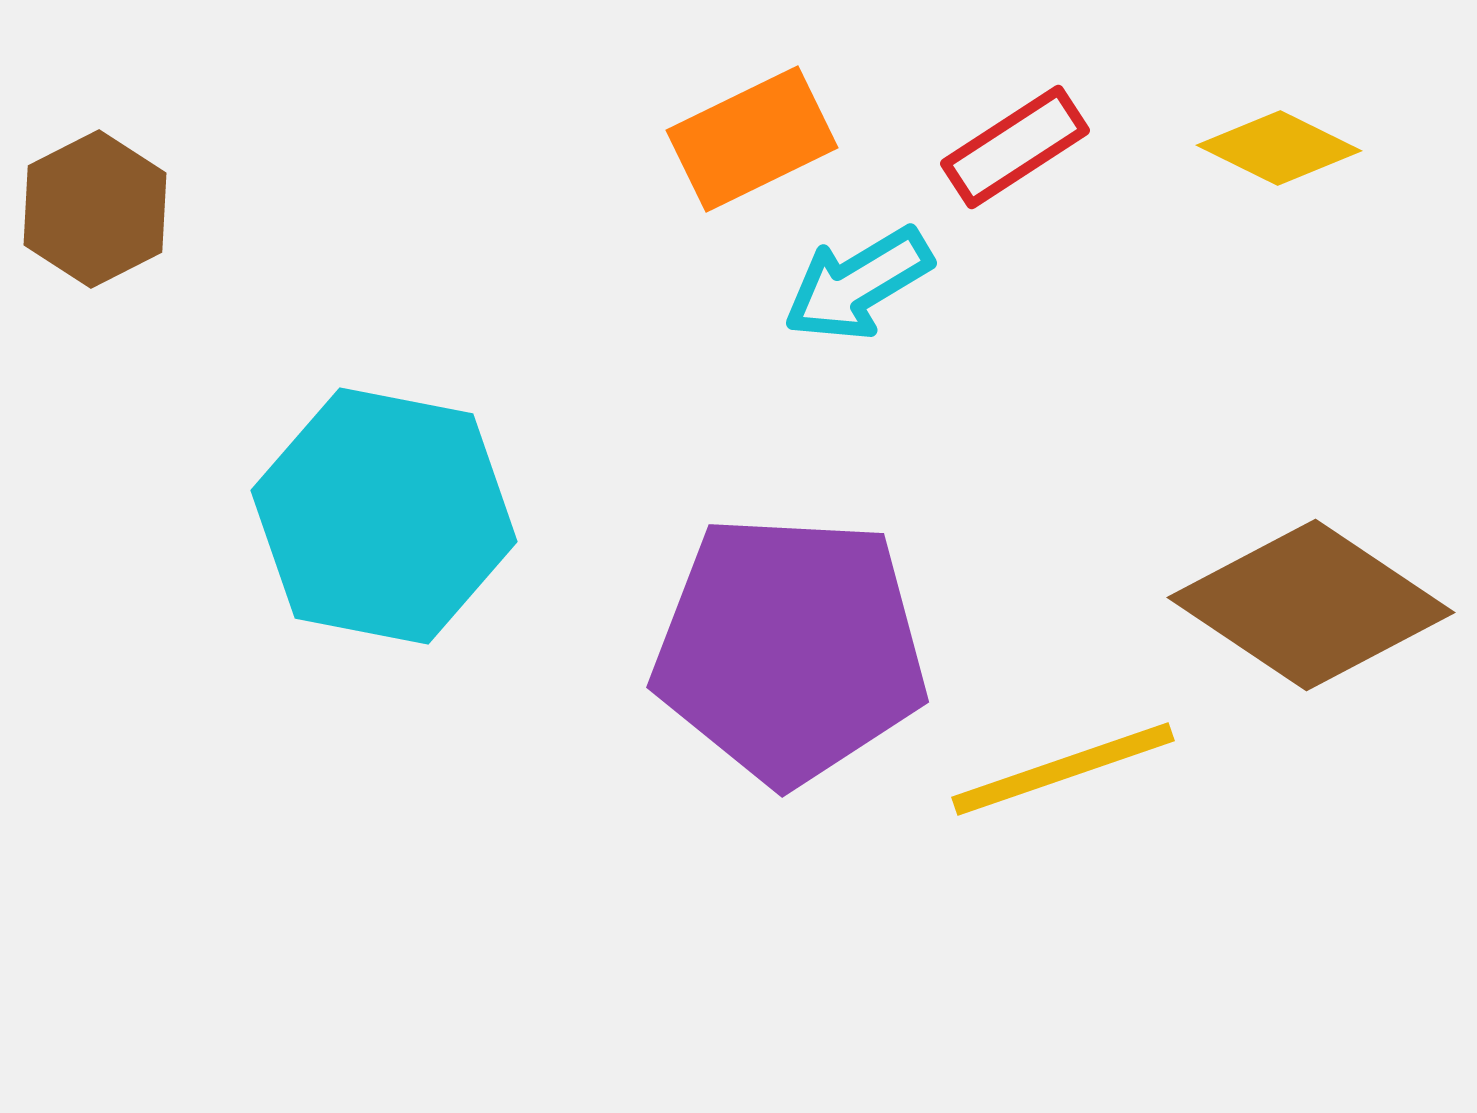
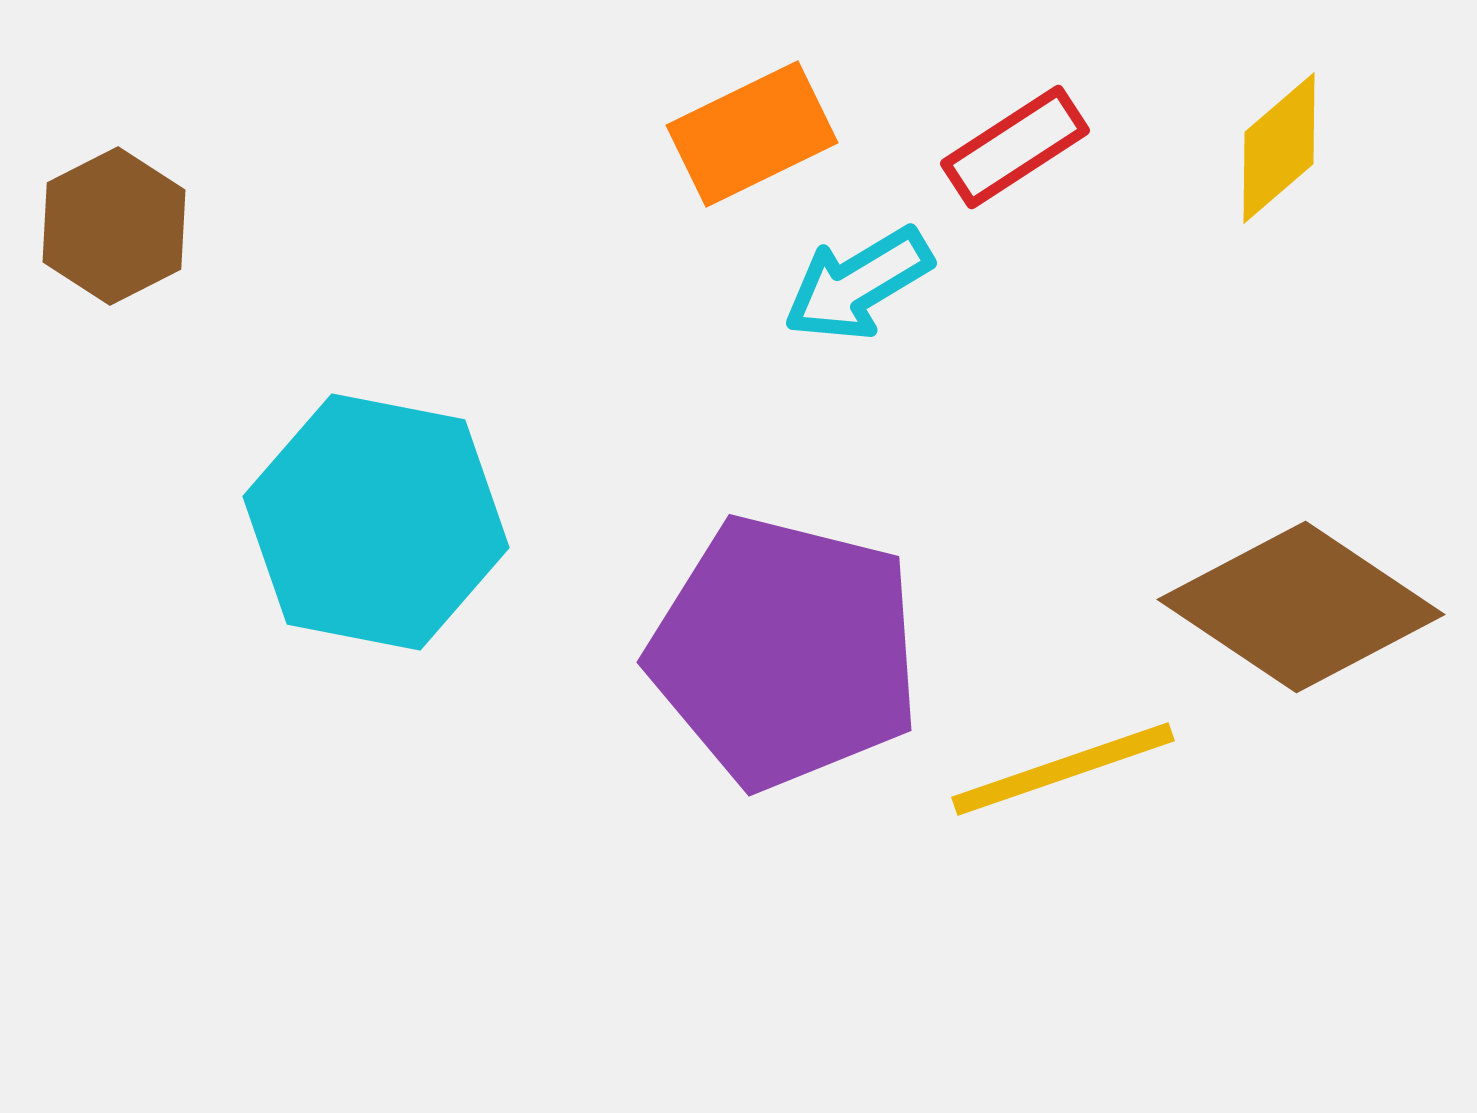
orange rectangle: moved 5 px up
yellow diamond: rotated 67 degrees counterclockwise
brown hexagon: moved 19 px right, 17 px down
cyan hexagon: moved 8 px left, 6 px down
brown diamond: moved 10 px left, 2 px down
purple pentagon: moved 5 px left, 3 px down; rotated 11 degrees clockwise
